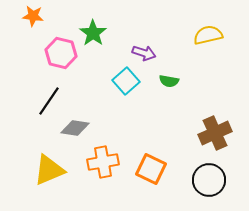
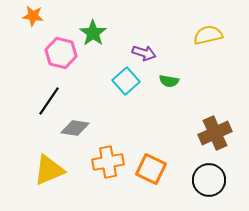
orange cross: moved 5 px right
